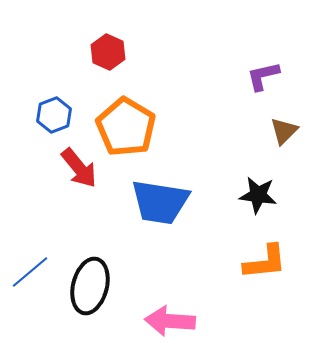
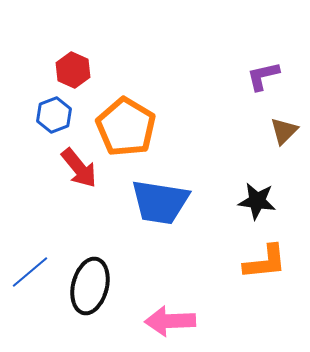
red hexagon: moved 35 px left, 18 px down
black star: moved 1 px left, 6 px down
pink arrow: rotated 6 degrees counterclockwise
